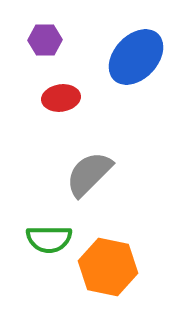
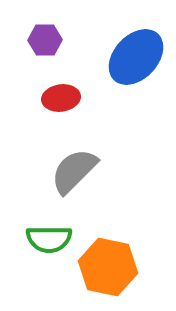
gray semicircle: moved 15 px left, 3 px up
